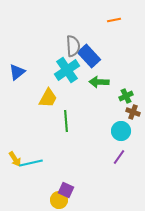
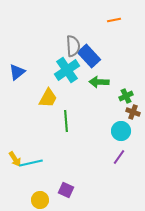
yellow circle: moved 19 px left
